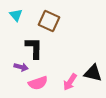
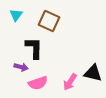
cyan triangle: rotated 16 degrees clockwise
